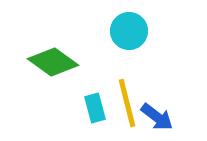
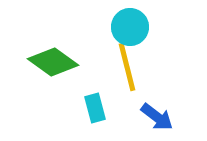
cyan circle: moved 1 px right, 4 px up
yellow line: moved 36 px up
